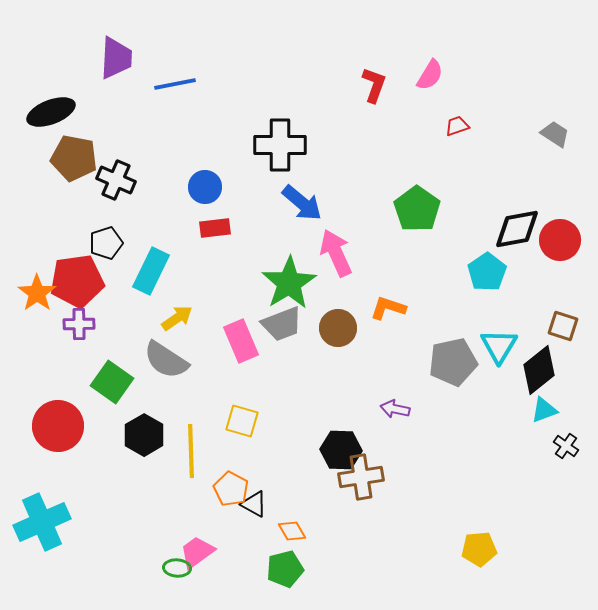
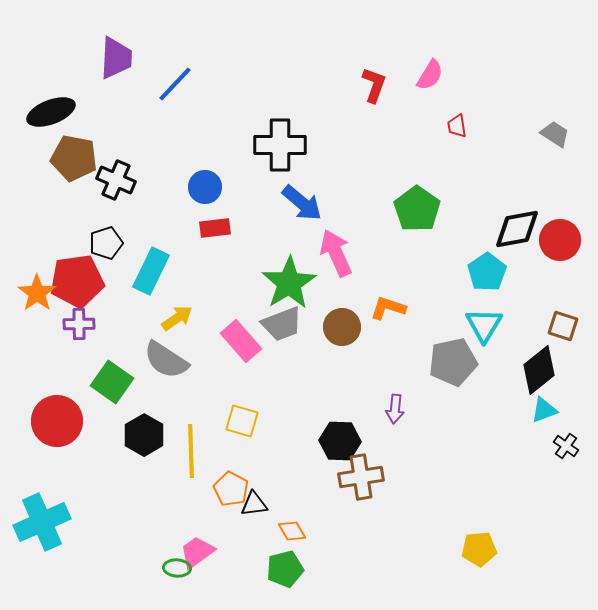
blue line at (175, 84): rotated 36 degrees counterclockwise
red trapezoid at (457, 126): rotated 80 degrees counterclockwise
brown circle at (338, 328): moved 4 px right, 1 px up
pink rectangle at (241, 341): rotated 18 degrees counterclockwise
cyan triangle at (499, 346): moved 15 px left, 21 px up
purple arrow at (395, 409): rotated 96 degrees counterclockwise
red circle at (58, 426): moved 1 px left, 5 px up
black hexagon at (341, 450): moved 1 px left, 9 px up
black triangle at (254, 504): rotated 36 degrees counterclockwise
